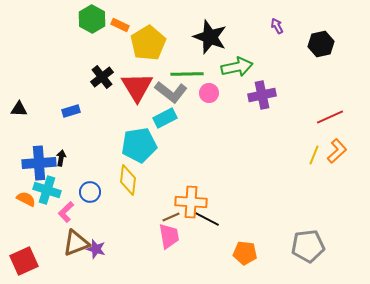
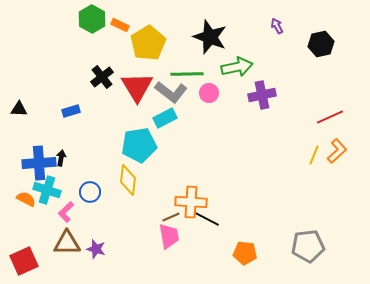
brown triangle: moved 9 px left; rotated 20 degrees clockwise
